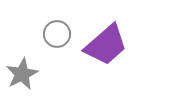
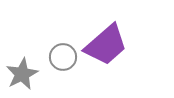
gray circle: moved 6 px right, 23 px down
